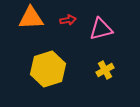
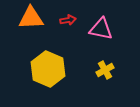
pink triangle: rotated 25 degrees clockwise
yellow hexagon: rotated 20 degrees counterclockwise
